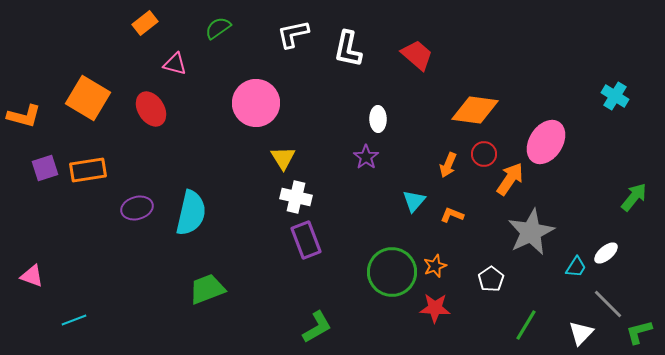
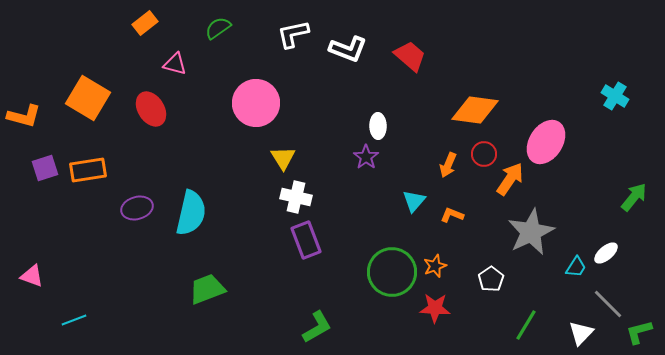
white L-shape at (348, 49): rotated 81 degrees counterclockwise
red trapezoid at (417, 55): moved 7 px left, 1 px down
white ellipse at (378, 119): moved 7 px down
